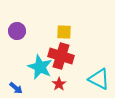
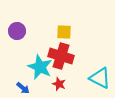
cyan triangle: moved 1 px right, 1 px up
red star: rotated 16 degrees counterclockwise
blue arrow: moved 7 px right
